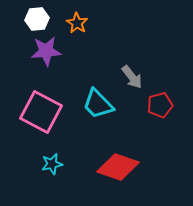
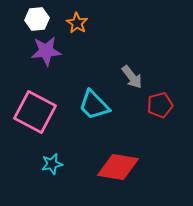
cyan trapezoid: moved 4 px left, 1 px down
pink square: moved 6 px left
red diamond: rotated 9 degrees counterclockwise
